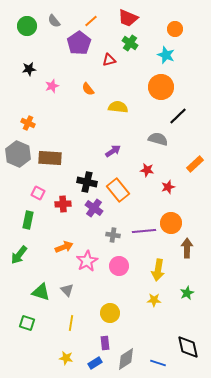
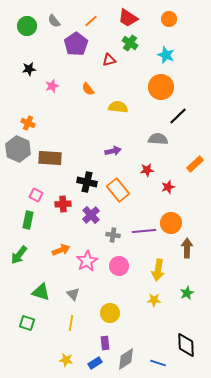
red trapezoid at (128, 18): rotated 10 degrees clockwise
orange circle at (175, 29): moved 6 px left, 10 px up
purple pentagon at (79, 43): moved 3 px left, 1 px down
gray semicircle at (158, 139): rotated 12 degrees counterclockwise
purple arrow at (113, 151): rotated 21 degrees clockwise
gray hexagon at (18, 154): moved 5 px up
red star at (147, 170): rotated 16 degrees counterclockwise
pink square at (38, 193): moved 2 px left, 2 px down
purple cross at (94, 208): moved 3 px left, 7 px down; rotated 12 degrees clockwise
orange arrow at (64, 247): moved 3 px left, 3 px down
gray triangle at (67, 290): moved 6 px right, 4 px down
black diamond at (188, 347): moved 2 px left, 2 px up; rotated 10 degrees clockwise
yellow star at (66, 358): moved 2 px down
